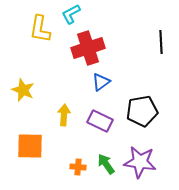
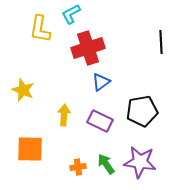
orange square: moved 3 px down
orange cross: rotated 14 degrees counterclockwise
